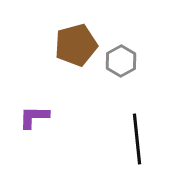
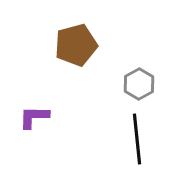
gray hexagon: moved 18 px right, 23 px down
